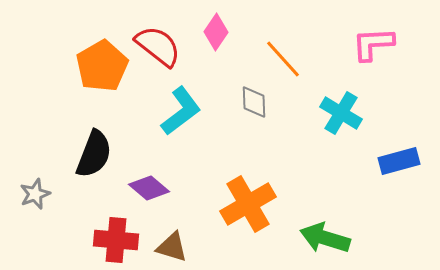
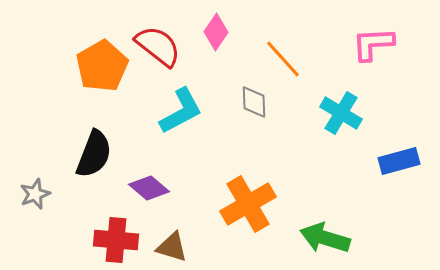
cyan L-shape: rotated 9 degrees clockwise
